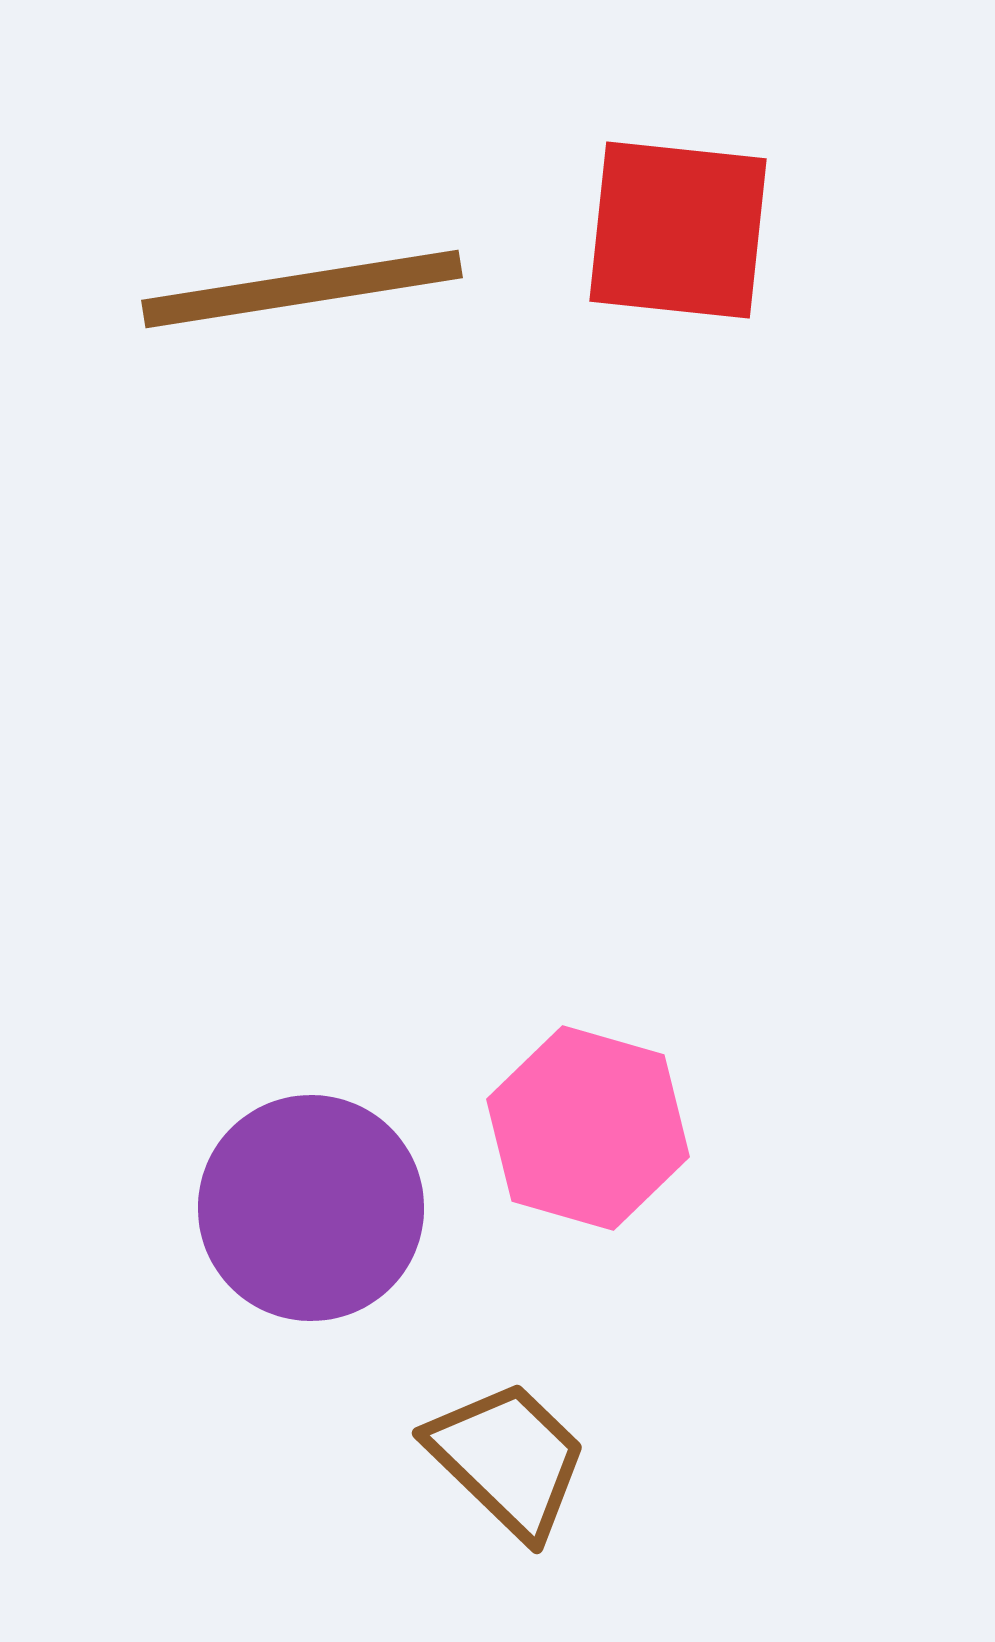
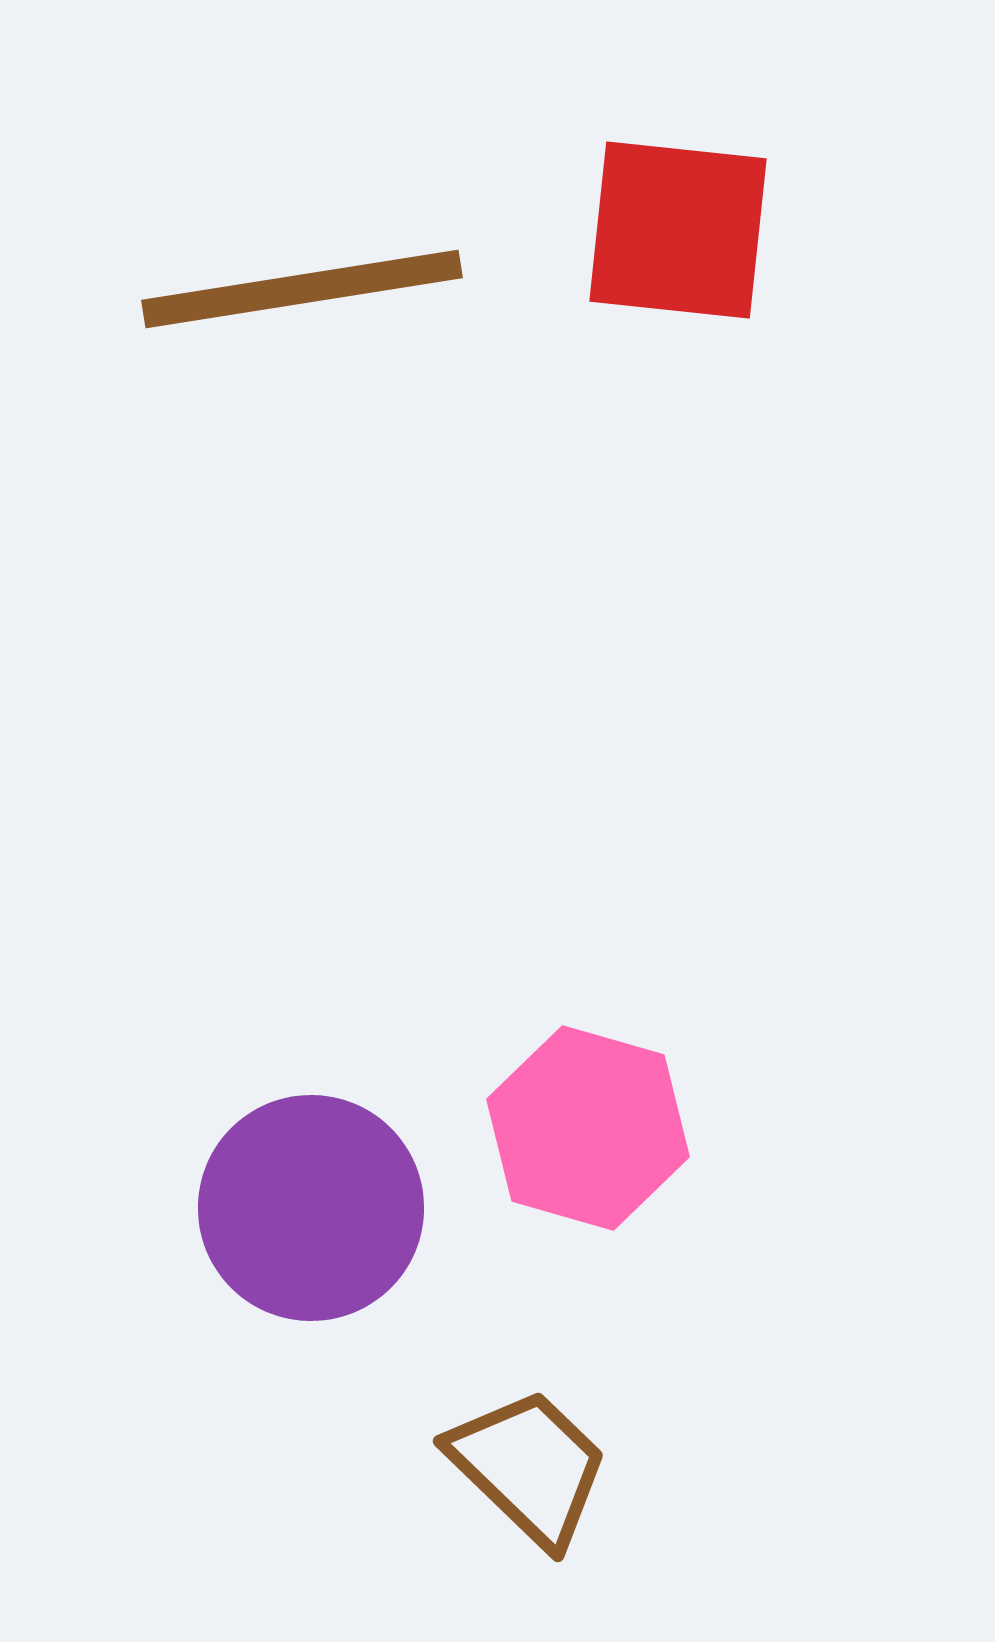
brown trapezoid: moved 21 px right, 8 px down
